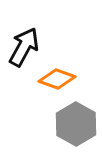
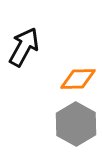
orange diamond: moved 21 px right; rotated 21 degrees counterclockwise
